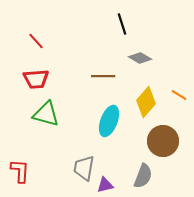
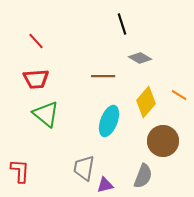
green triangle: rotated 24 degrees clockwise
